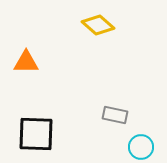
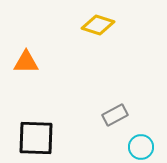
yellow diamond: rotated 24 degrees counterclockwise
gray rectangle: rotated 40 degrees counterclockwise
black square: moved 4 px down
